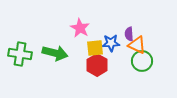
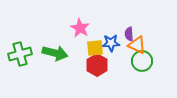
green cross: rotated 25 degrees counterclockwise
